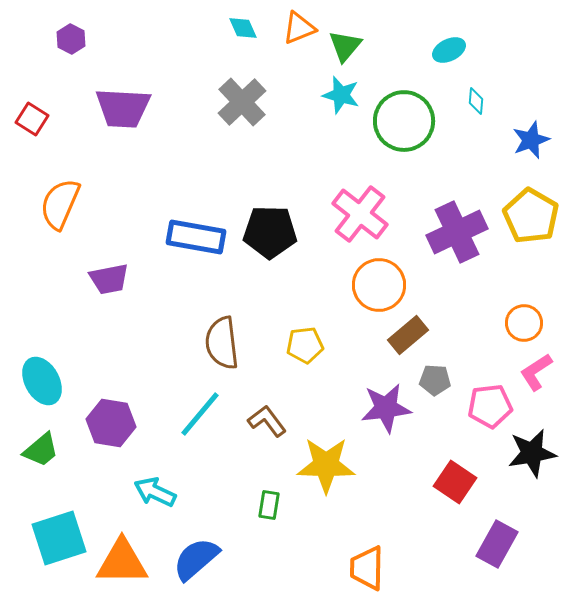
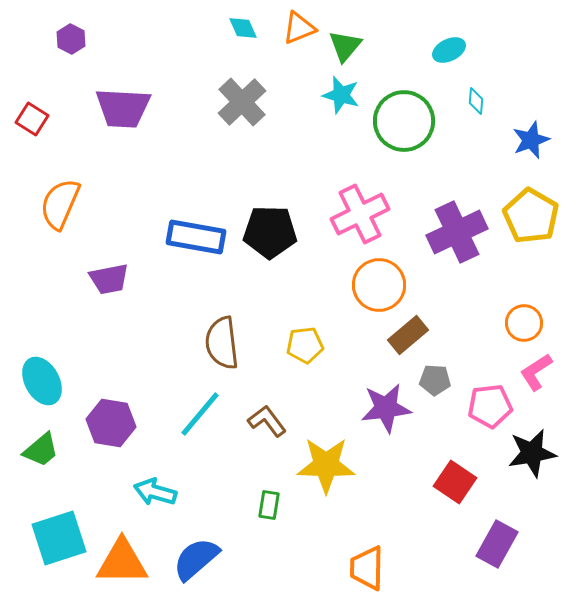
pink cross at (360, 214): rotated 26 degrees clockwise
cyan arrow at (155, 492): rotated 9 degrees counterclockwise
